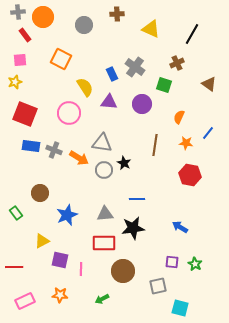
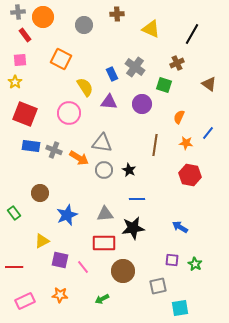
yellow star at (15, 82): rotated 16 degrees counterclockwise
black star at (124, 163): moved 5 px right, 7 px down
green rectangle at (16, 213): moved 2 px left
purple square at (172, 262): moved 2 px up
pink line at (81, 269): moved 2 px right, 2 px up; rotated 40 degrees counterclockwise
cyan square at (180, 308): rotated 24 degrees counterclockwise
